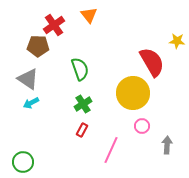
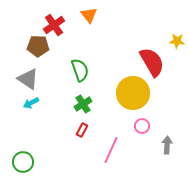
green semicircle: moved 1 px down
